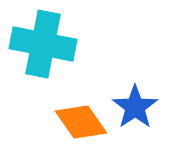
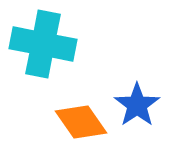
blue star: moved 2 px right, 2 px up
